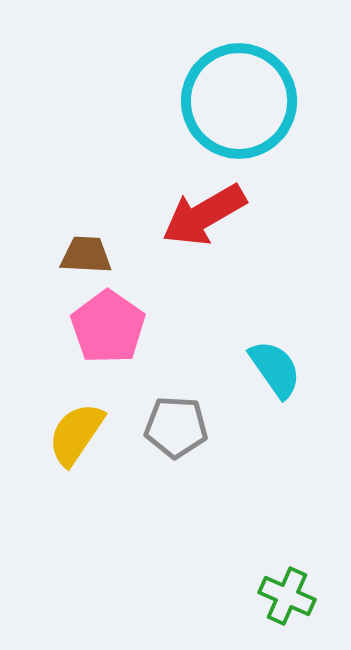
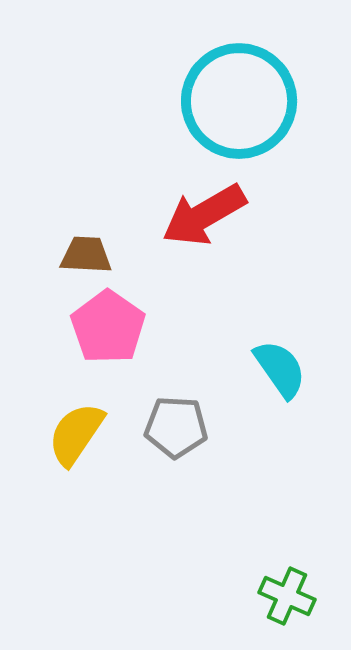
cyan semicircle: moved 5 px right
